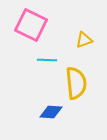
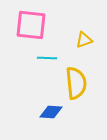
pink square: rotated 20 degrees counterclockwise
cyan line: moved 2 px up
